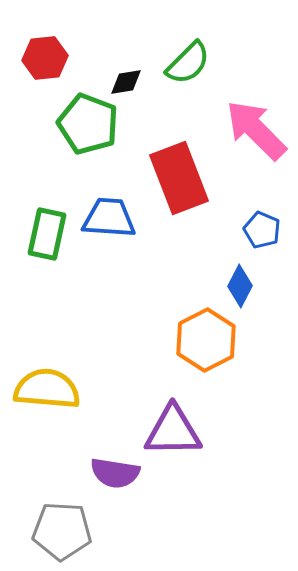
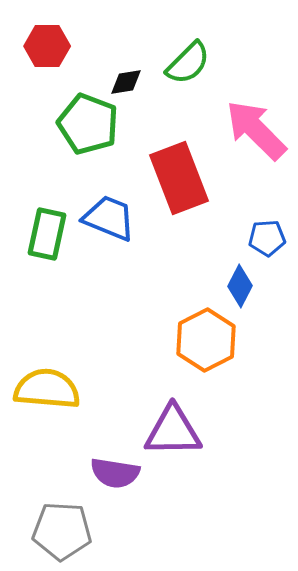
red hexagon: moved 2 px right, 12 px up; rotated 6 degrees clockwise
blue trapezoid: rotated 18 degrees clockwise
blue pentagon: moved 5 px right, 8 px down; rotated 27 degrees counterclockwise
